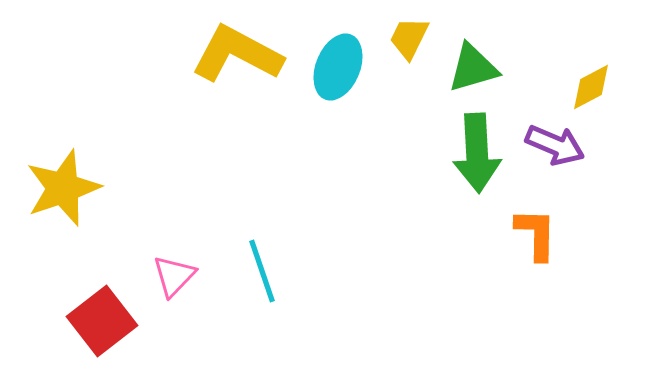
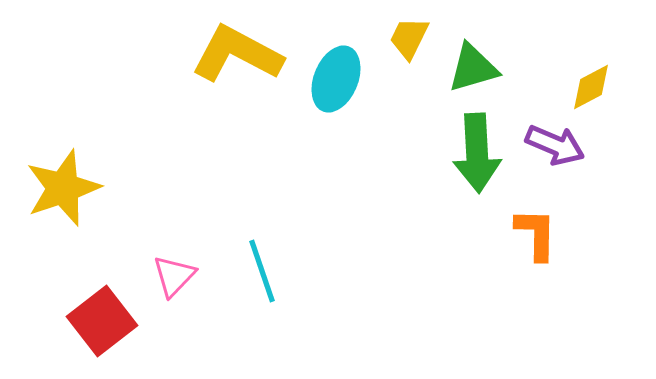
cyan ellipse: moved 2 px left, 12 px down
